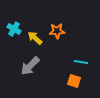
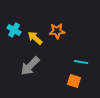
cyan cross: moved 1 px down
